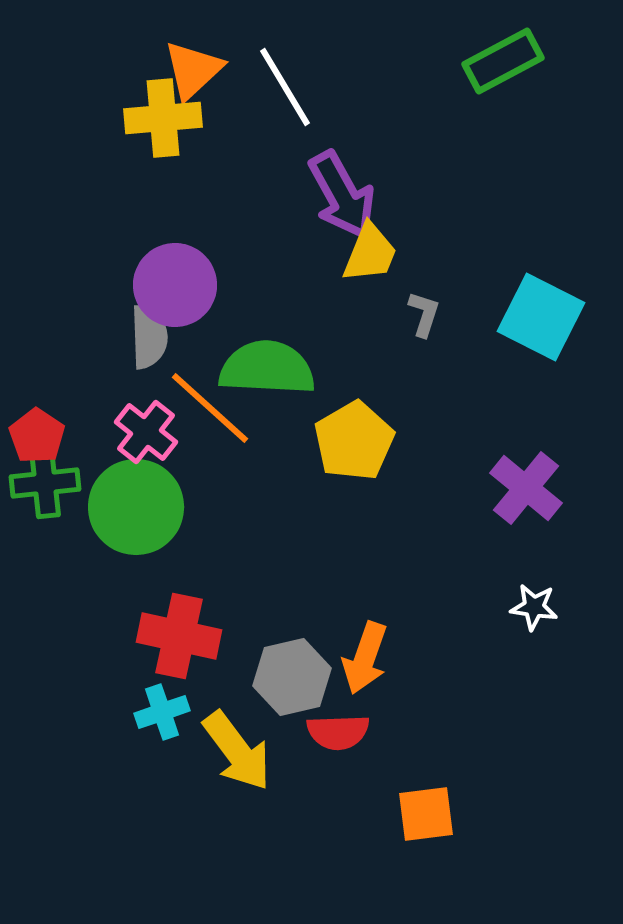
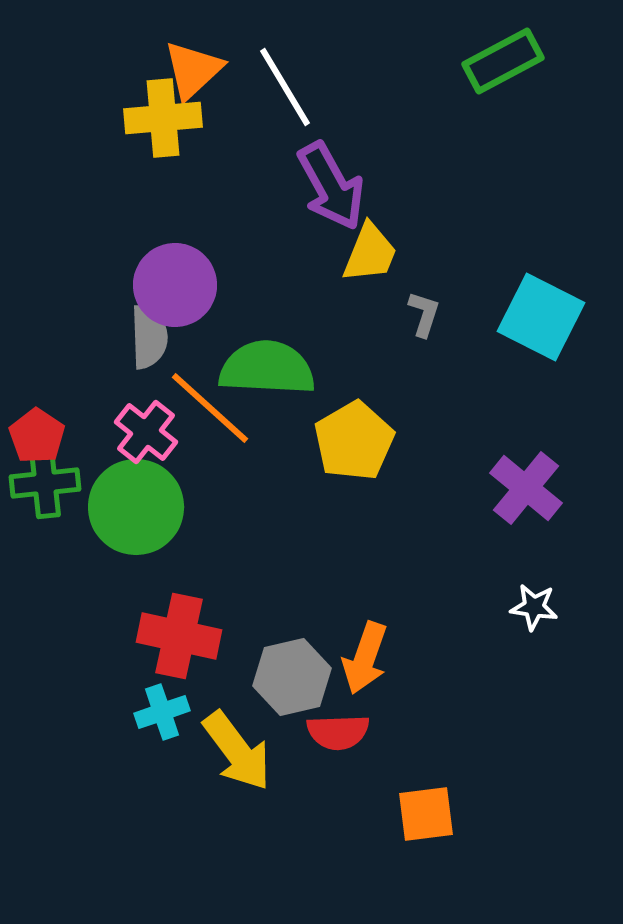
purple arrow: moved 11 px left, 9 px up
